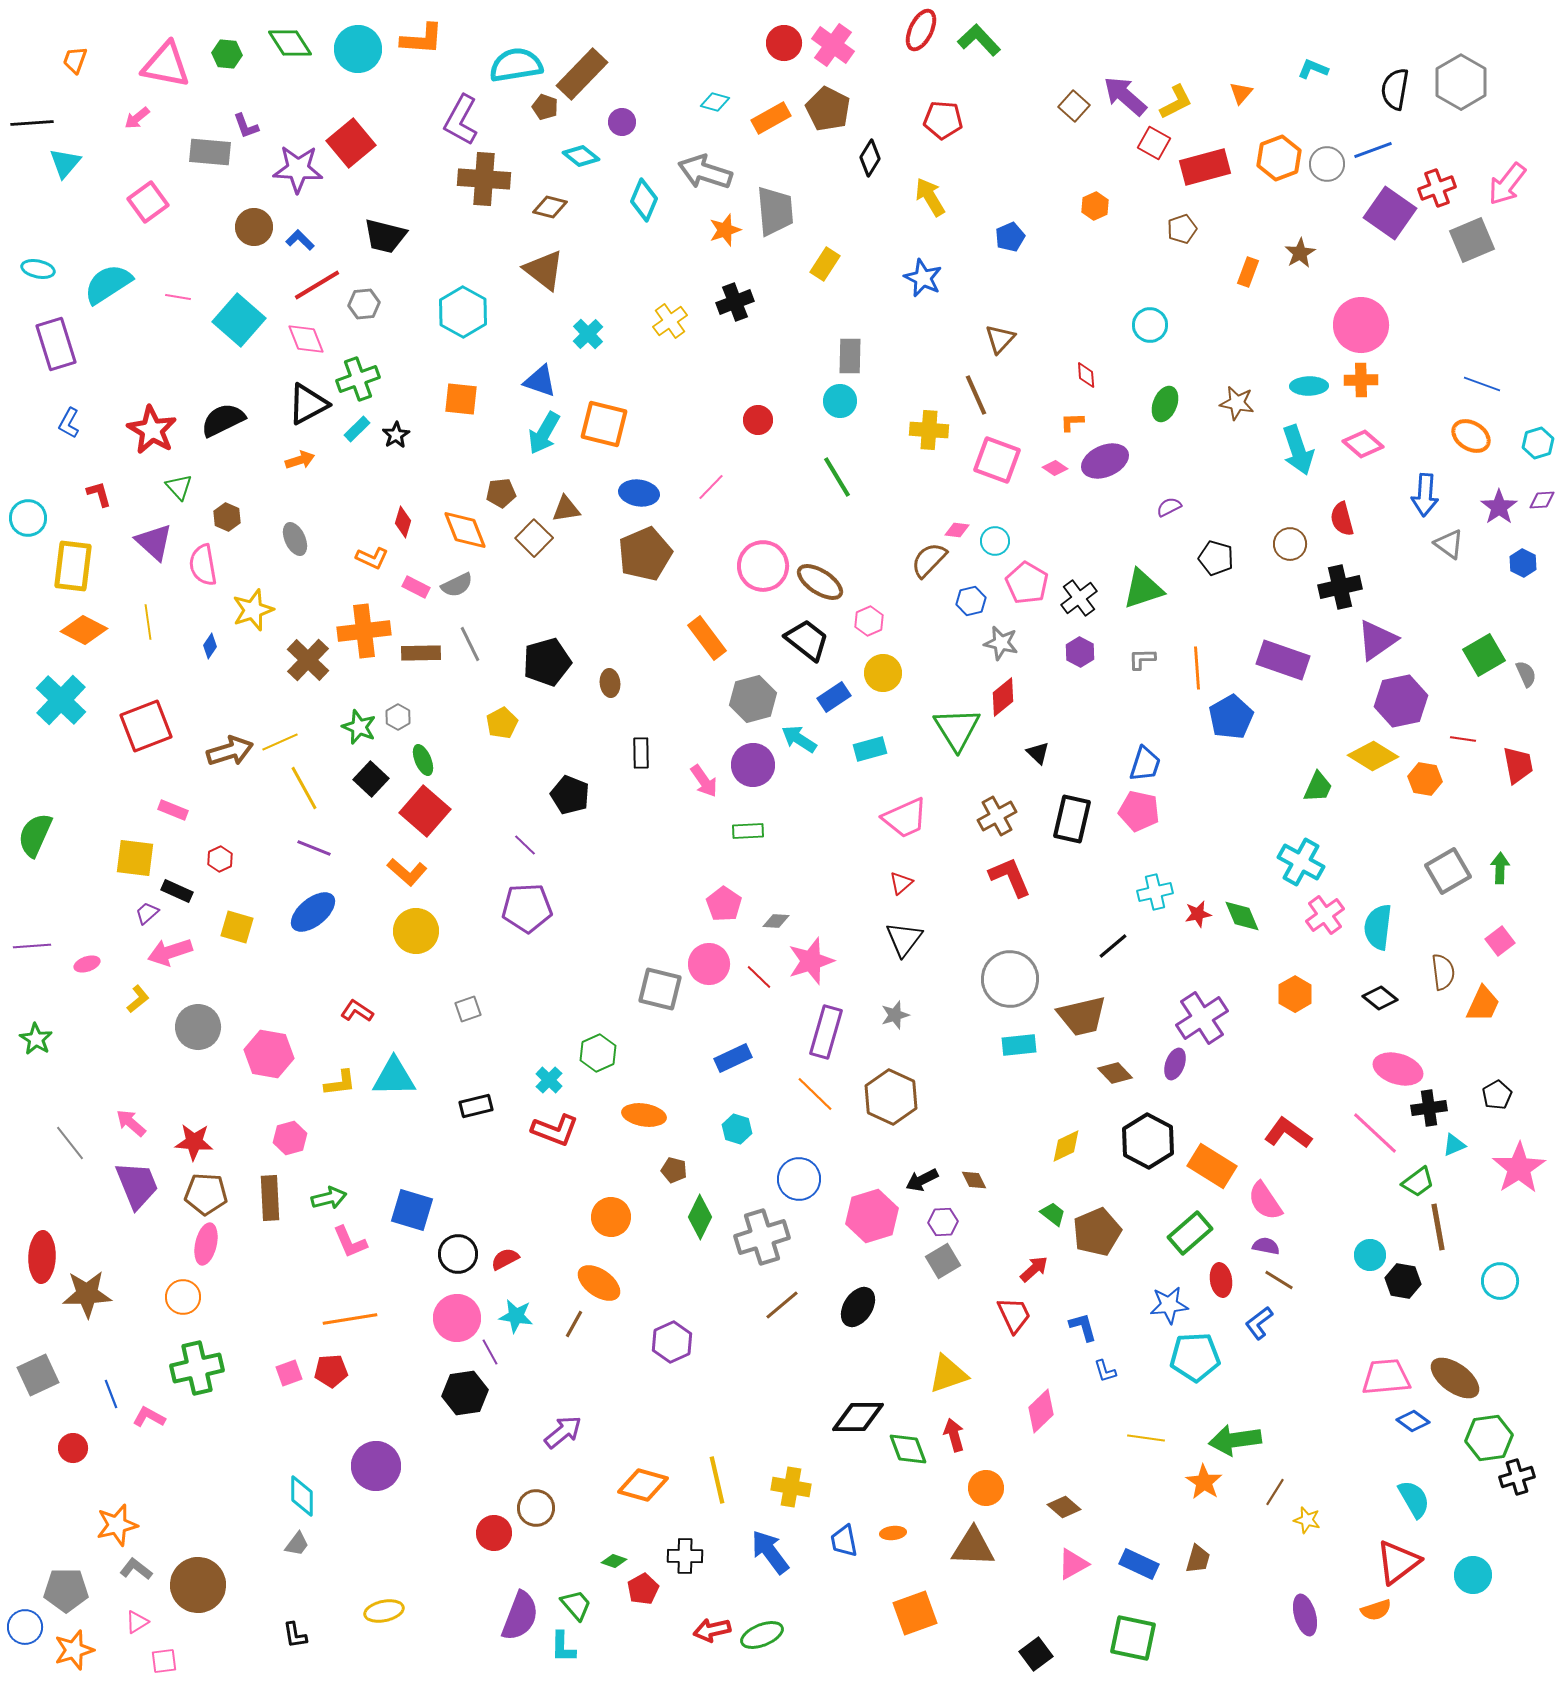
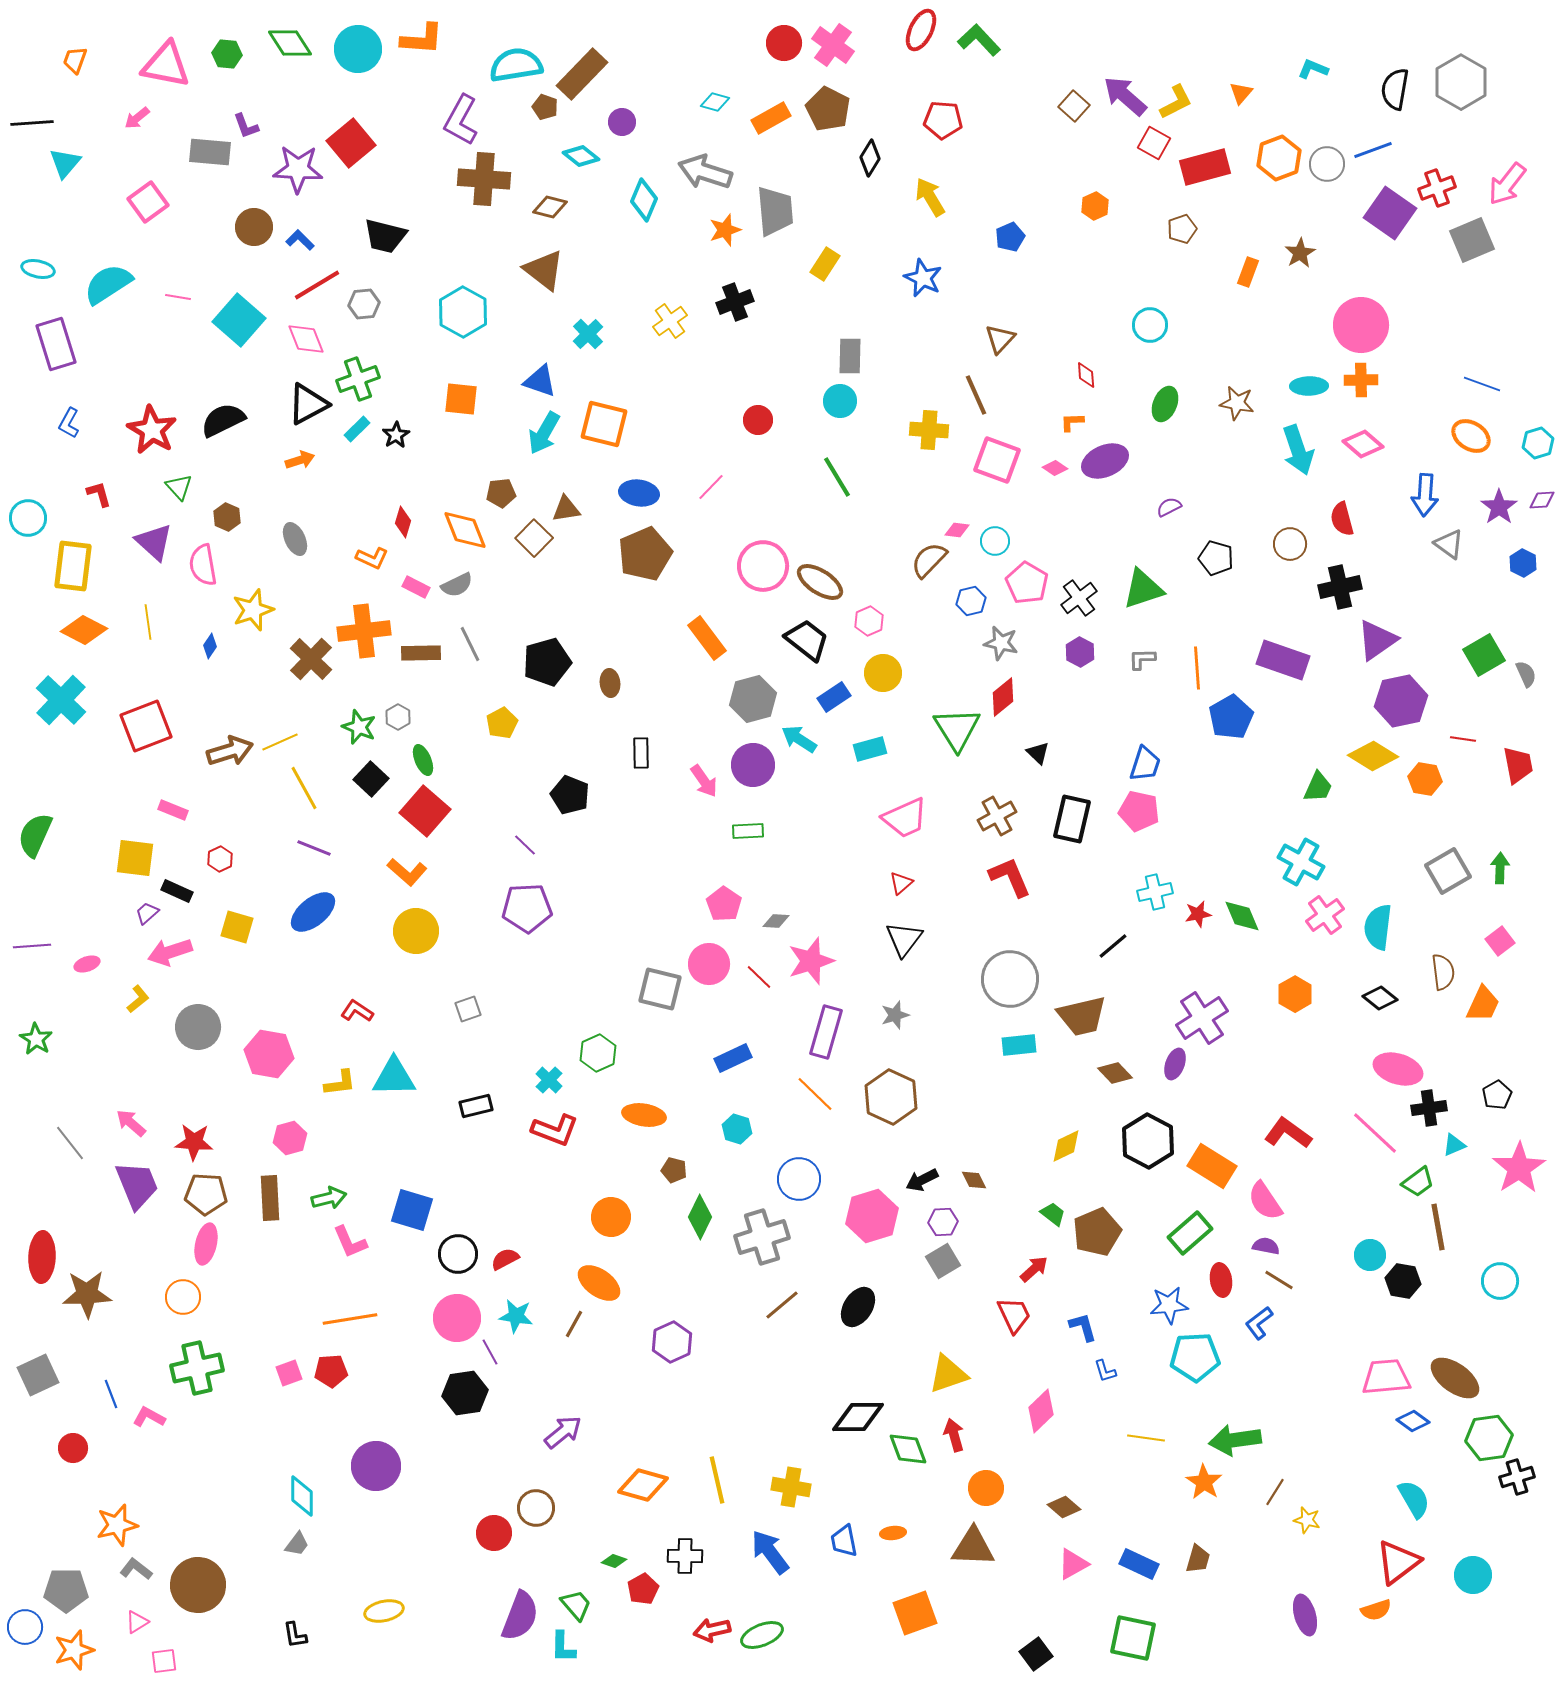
brown cross at (308, 660): moved 3 px right, 1 px up
